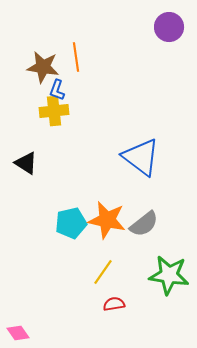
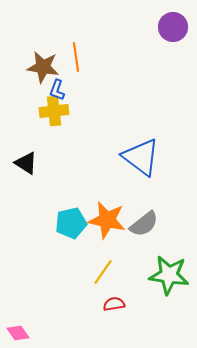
purple circle: moved 4 px right
